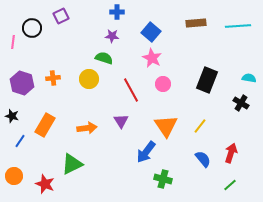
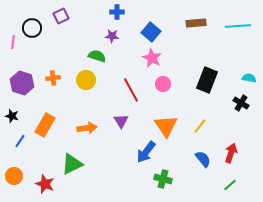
green semicircle: moved 7 px left, 2 px up
yellow circle: moved 3 px left, 1 px down
